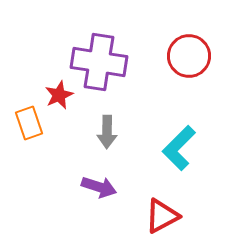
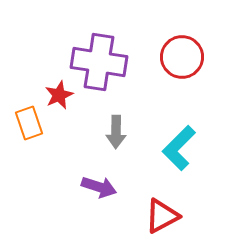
red circle: moved 7 px left, 1 px down
gray arrow: moved 9 px right
